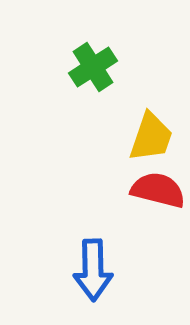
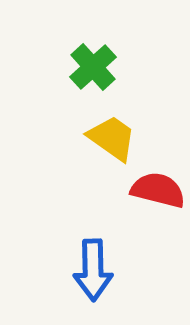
green cross: rotated 9 degrees counterclockwise
yellow trapezoid: moved 39 px left, 1 px down; rotated 74 degrees counterclockwise
